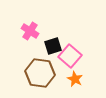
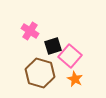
brown hexagon: rotated 8 degrees clockwise
